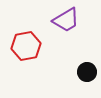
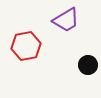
black circle: moved 1 px right, 7 px up
